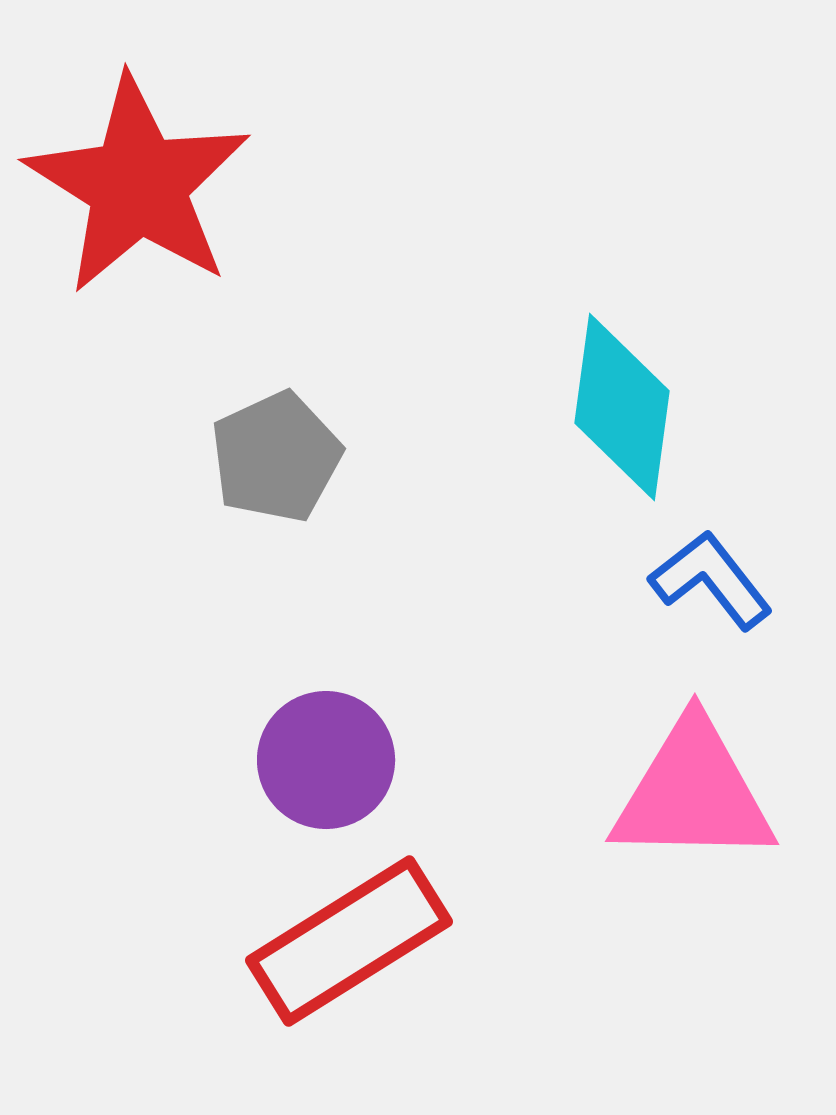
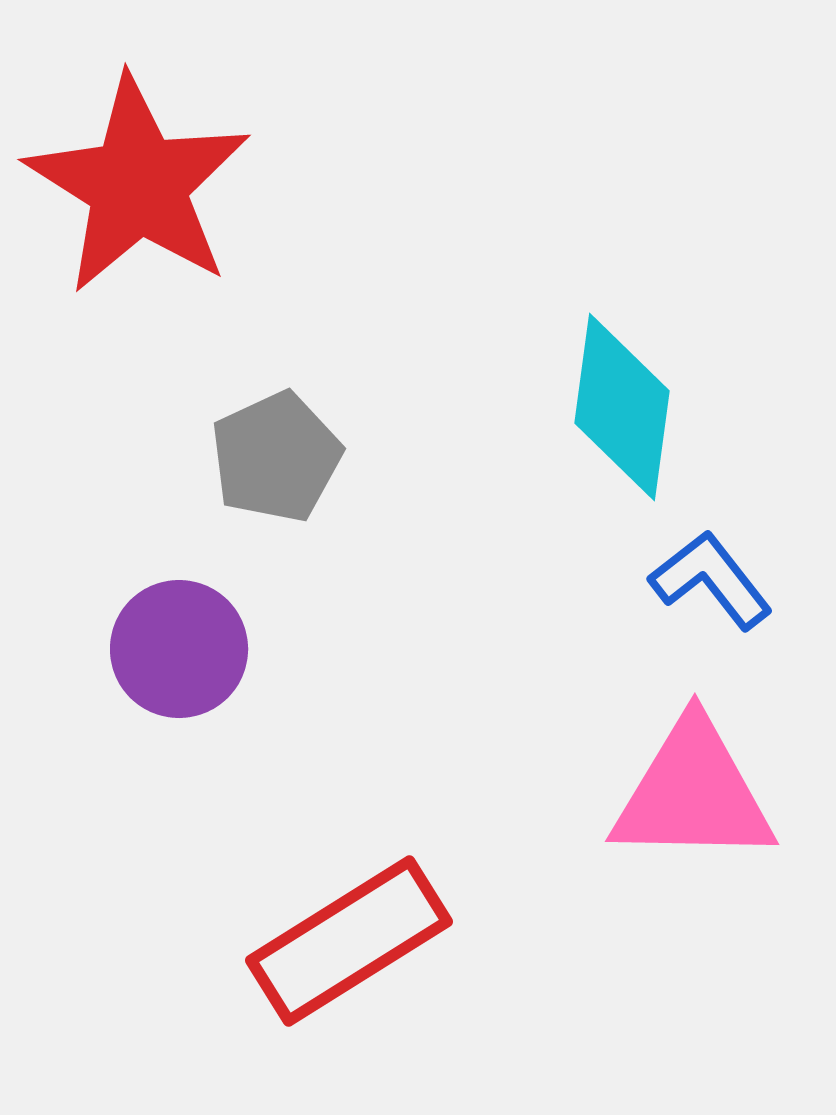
purple circle: moved 147 px left, 111 px up
